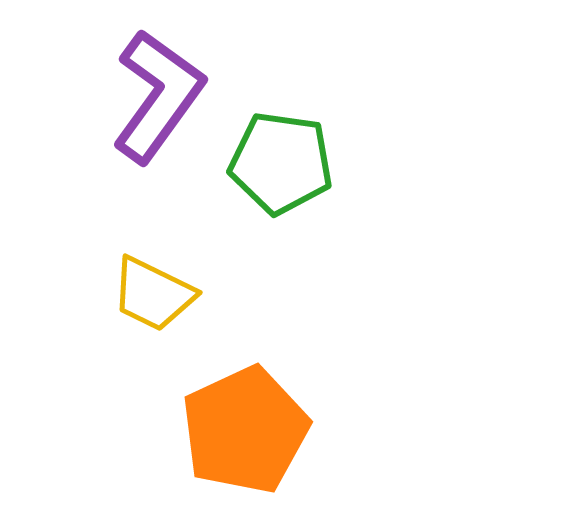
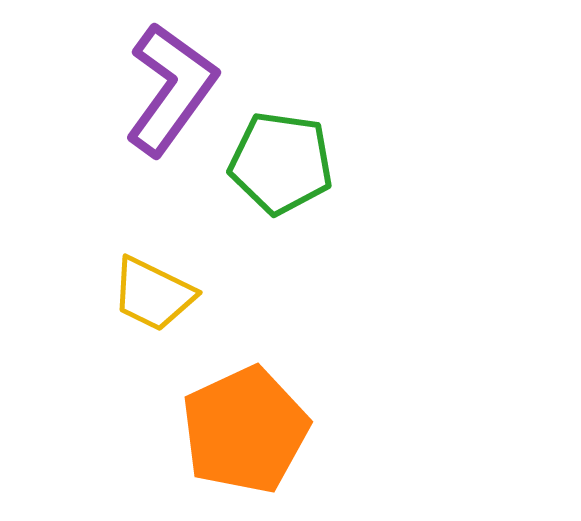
purple L-shape: moved 13 px right, 7 px up
